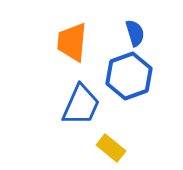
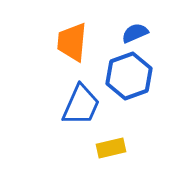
blue semicircle: rotated 96 degrees counterclockwise
yellow rectangle: rotated 52 degrees counterclockwise
